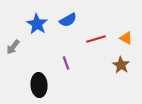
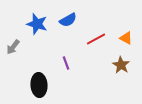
blue star: rotated 15 degrees counterclockwise
red line: rotated 12 degrees counterclockwise
